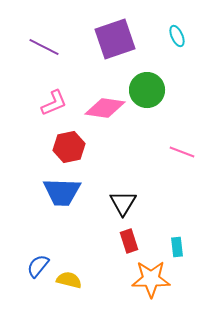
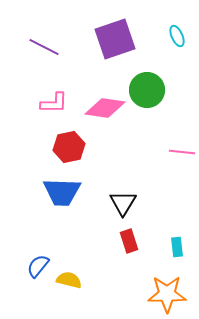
pink L-shape: rotated 24 degrees clockwise
pink line: rotated 15 degrees counterclockwise
orange star: moved 16 px right, 15 px down
